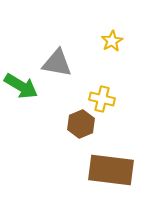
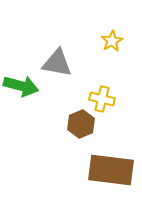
green arrow: rotated 16 degrees counterclockwise
